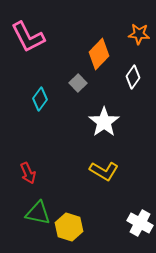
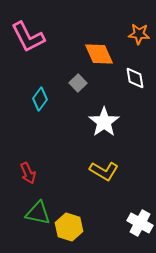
orange diamond: rotated 68 degrees counterclockwise
white diamond: moved 2 px right, 1 px down; rotated 45 degrees counterclockwise
